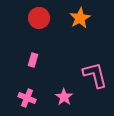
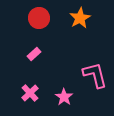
pink rectangle: moved 1 px right, 6 px up; rotated 32 degrees clockwise
pink cross: moved 3 px right, 5 px up; rotated 24 degrees clockwise
